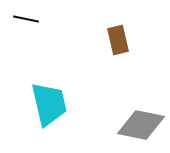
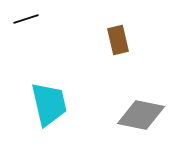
black line: rotated 30 degrees counterclockwise
gray diamond: moved 10 px up
